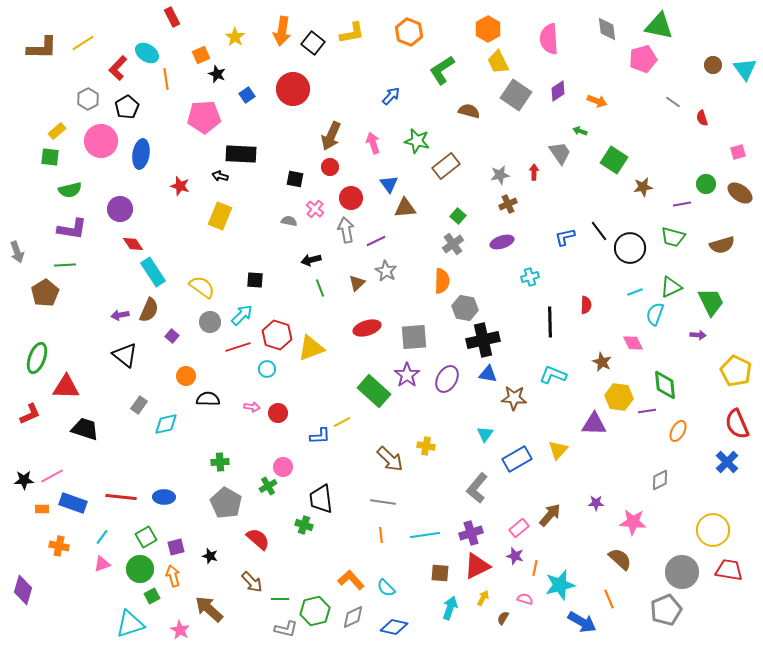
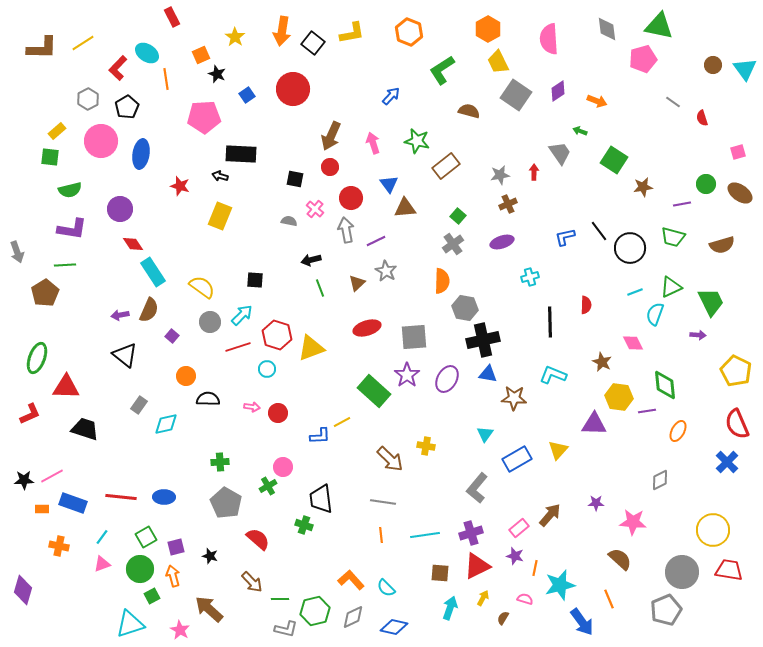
blue arrow at (582, 622): rotated 24 degrees clockwise
